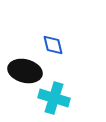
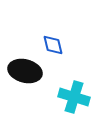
cyan cross: moved 20 px right, 1 px up
